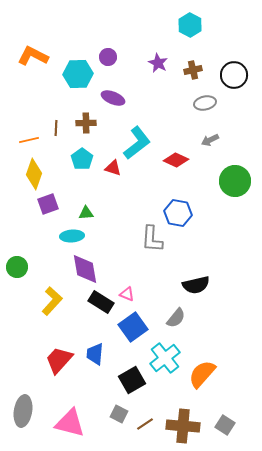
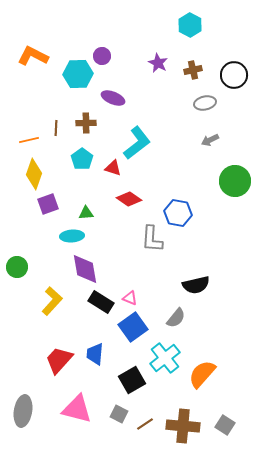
purple circle at (108, 57): moved 6 px left, 1 px up
red diamond at (176, 160): moved 47 px left, 39 px down; rotated 10 degrees clockwise
pink triangle at (127, 294): moved 3 px right, 4 px down
pink triangle at (70, 423): moved 7 px right, 14 px up
